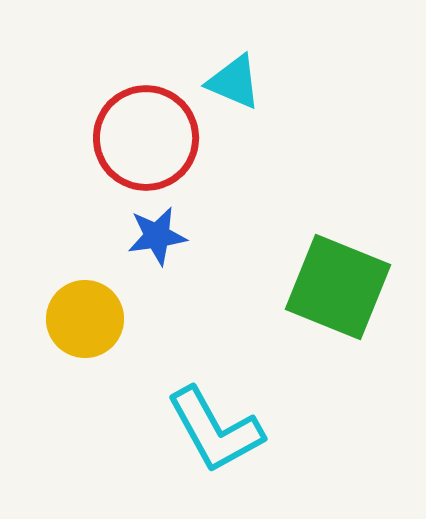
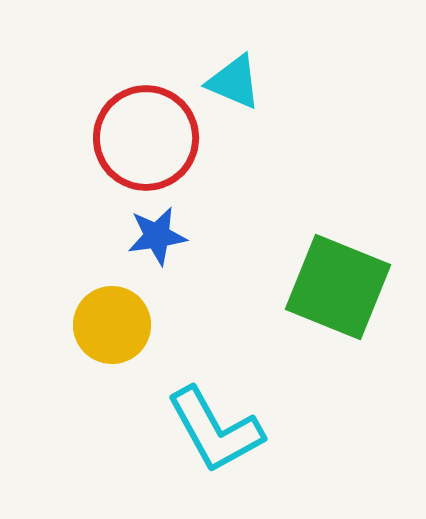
yellow circle: moved 27 px right, 6 px down
